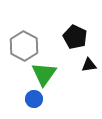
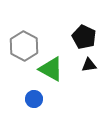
black pentagon: moved 9 px right
green triangle: moved 7 px right, 5 px up; rotated 36 degrees counterclockwise
